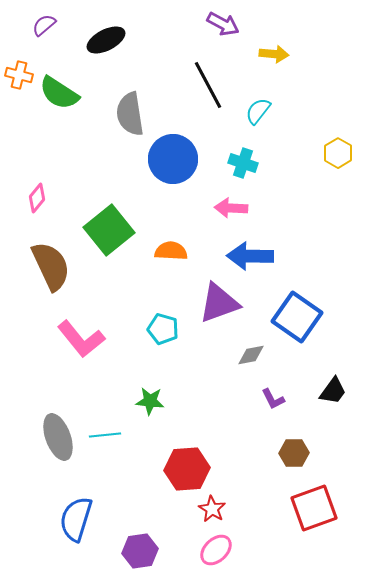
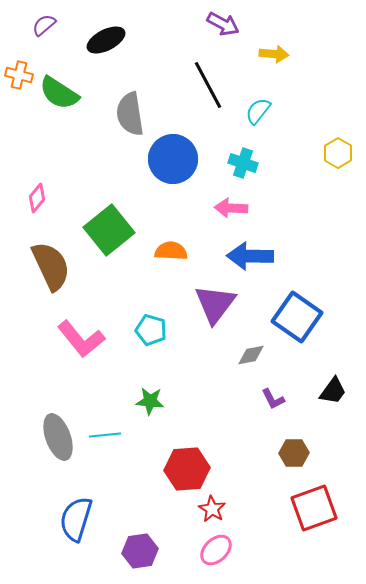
purple triangle: moved 4 px left, 1 px down; rotated 33 degrees counterclockwise
cyan pentagon: moved 12 px left, 1 px down
